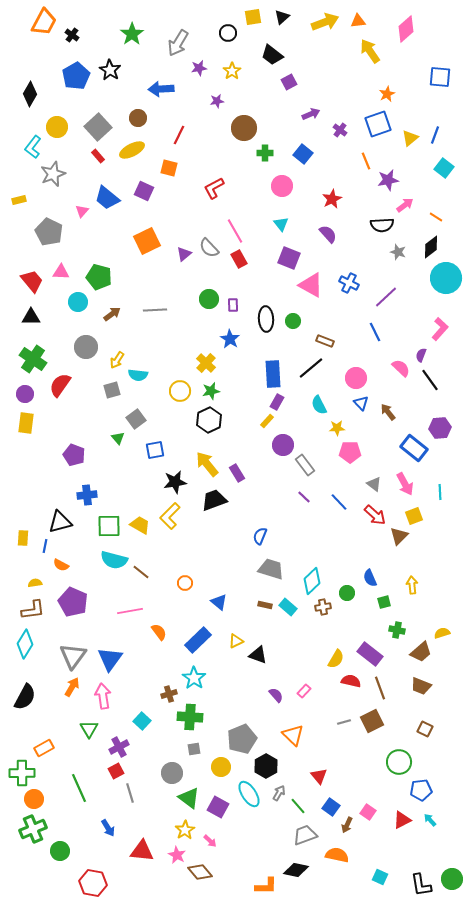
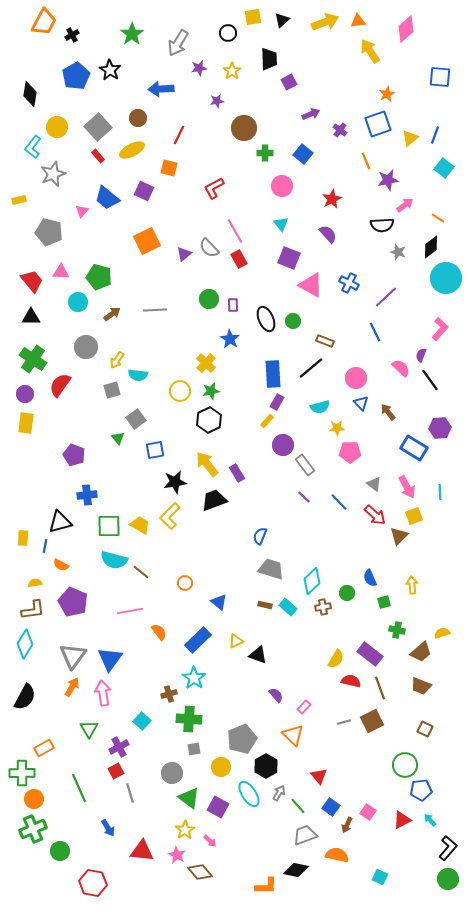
black triangle at (282, 17): moved 3 px down
black cross at (72, 35): rotated 24 degrees clockwise
black trapezoid at (272, 55): moved 3 px left, 4 px down; rotated 130 degrees counterclockwise
black diamond at (30, 94): rotated 20 degrees counterclockwise
orange line at (436, 217): moved 2 px right, 1 px down
gray pentagon at (49, 232): rotated 12 degrees counterclockwise
black ellipse at (266, 319): rotated 20 degrees counterclockwise
cyan semicircle at (319, 405): moved 1 px right, 2 px down; rotated 78 degrees counterclockwise
blue rectangle at (414, 448): rotated 8 degrees counterclockwise
pink arrow at (405, 484): moved 2 px right, 3 px down
pink rectangle at (304, 691): moved 16 px down
pink arrow at (103, 696): moved 3 px up
green cross at (190, 717): moved 1 px left, 2 px down
green circle at (399, 762): moved 6 px right, 3 px down
green circle at (452, 879): moved 4 px left
black L-shape at (421, 885): moved 27 px right, 37 px up; rotated 130 degrees counterclockwise
